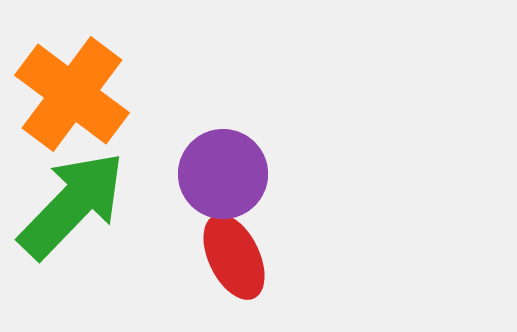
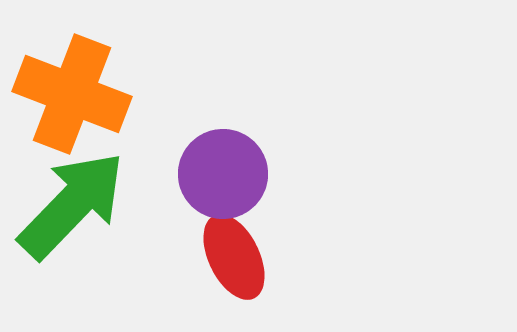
orange cross: rotated 16 degrees counterclockwise
